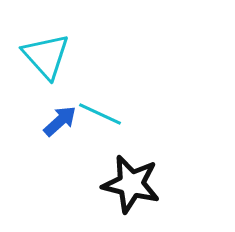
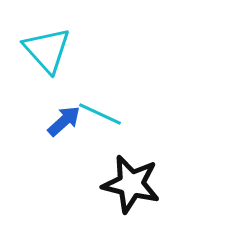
cyan triangle: moved 1 px right, 6 px up
blue arrow: moved 4 px right
